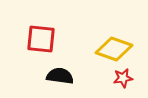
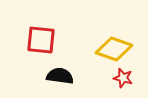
red square: moved 1 px down
red star: rotated 24 degrees clockwise
